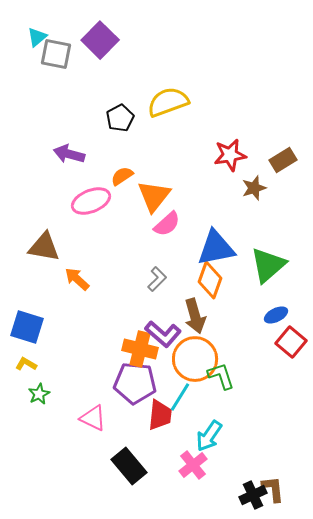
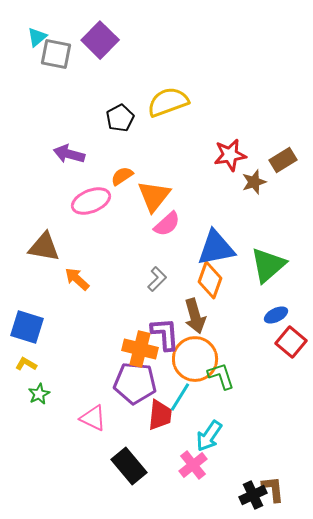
brown star: moved 6 px up
purple L-shape: moved 2 px right; rotated 135 degrees counterclockwise
